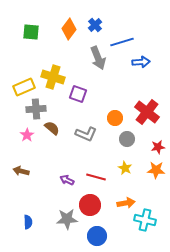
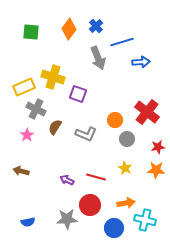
blue cross: moved 1 px right, 1 px down
gray cross: rotated 30 degrees clockwise
orange circle: moved 2 px down
brown semicircle: moved 3 px right, 1 px up; rotated 98 degrees counterclockwise
blue semicircle: rotated 80 degrees clockwise
blue circle: moved 17 px right, 8 px up
